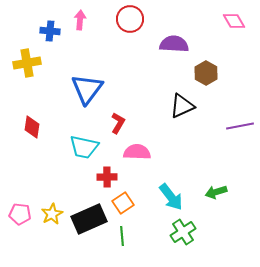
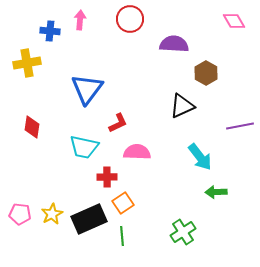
red L-shape: rotated 35 degrees clockwise
green arrow: rotated 15 degrees clockwise
cyan arrow: moved 29 px right, 40 px up
